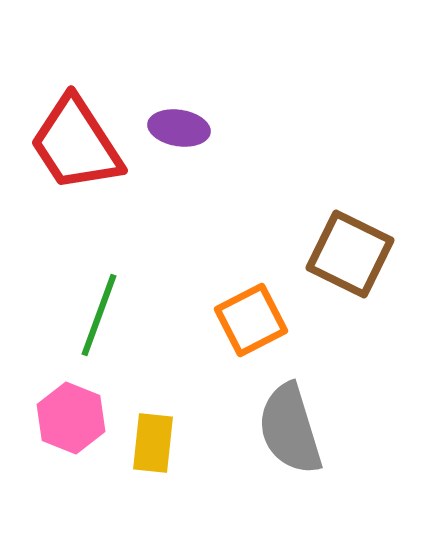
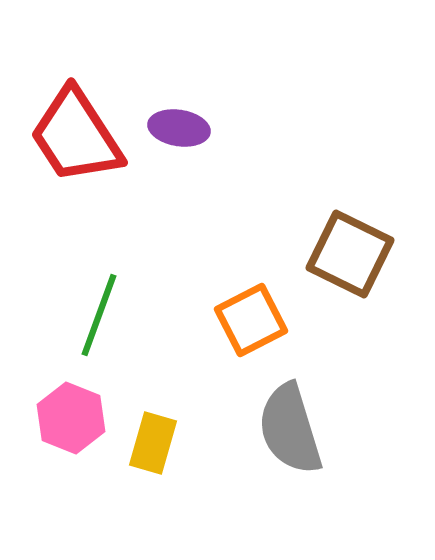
red trapezoid: moved 8 px up
yellow rectangle: rotated 10 degrees clockwise
